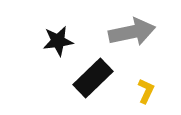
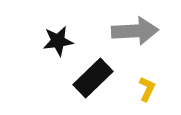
gray arrow: moved 3 px right, 1 px up; rotated 9 degrees clockwise
yellow L-shape: moved 1 px right, 2 px up
